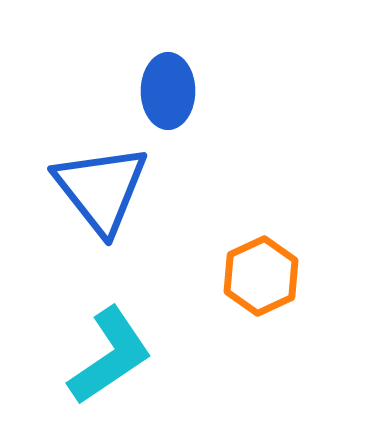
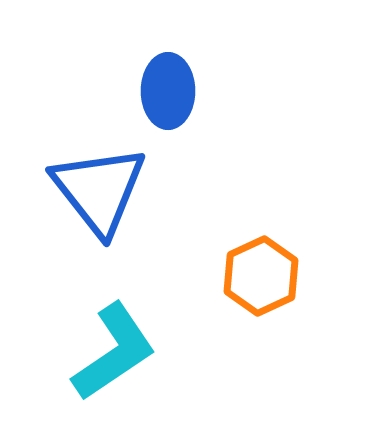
blue triangle: moved 2 px left, 1 px down
cyan L-shape: moved 4 px right, 4 px up
